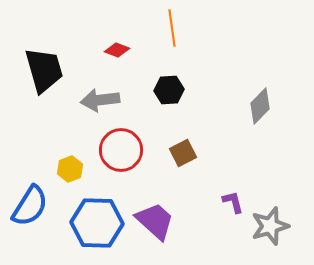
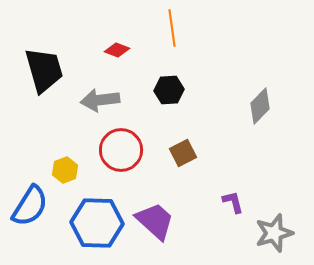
yellow hexagon: moved 5 px left, 1 px down
gray star: moved 4 px right, 7 px down
